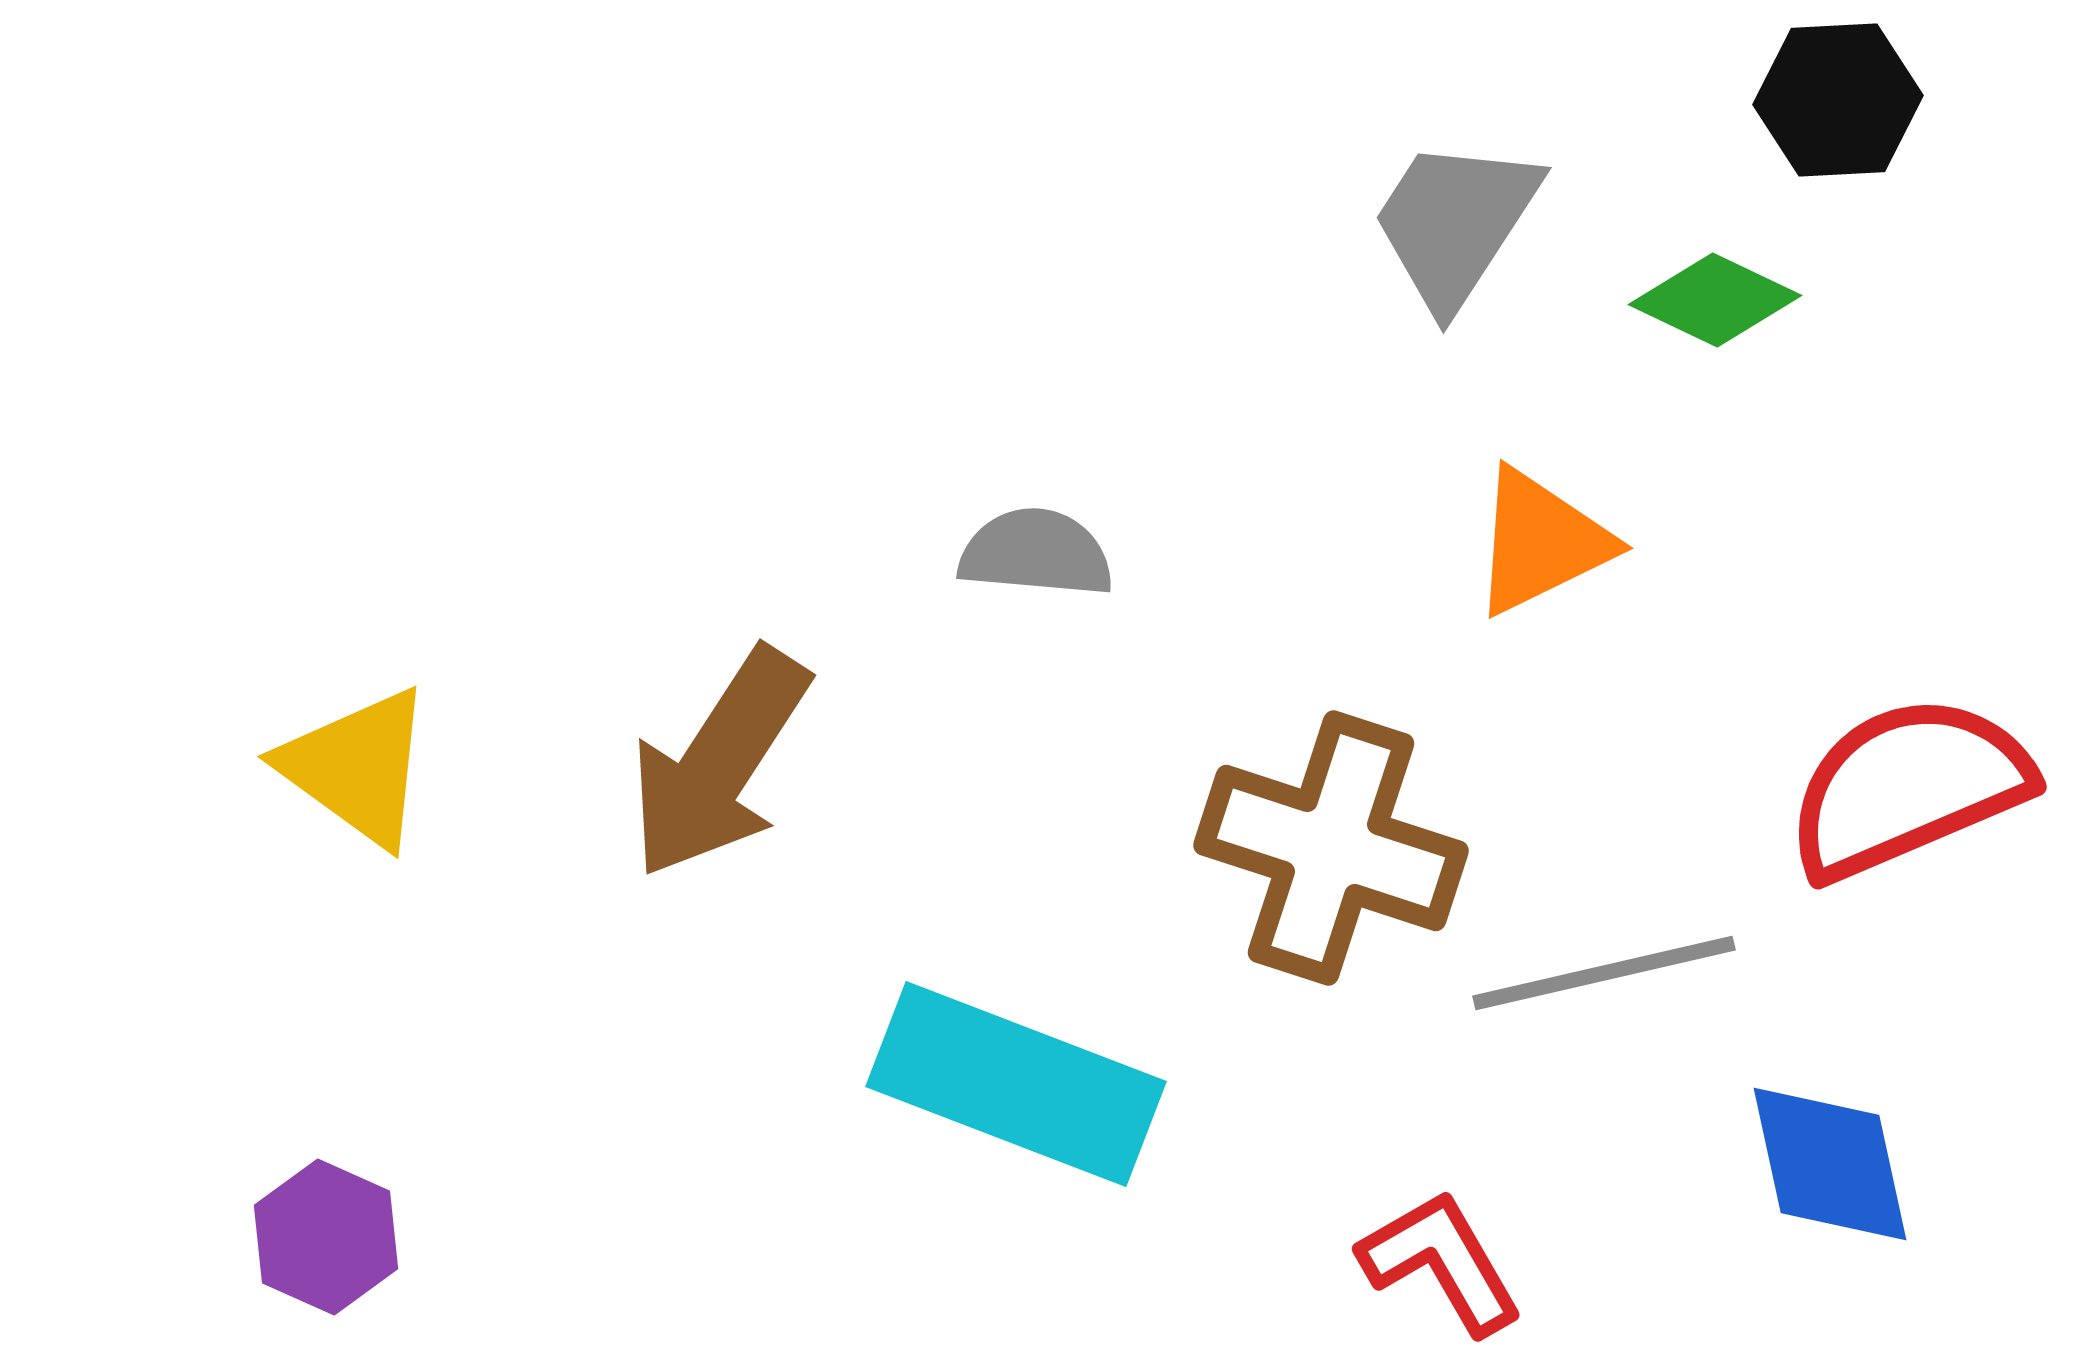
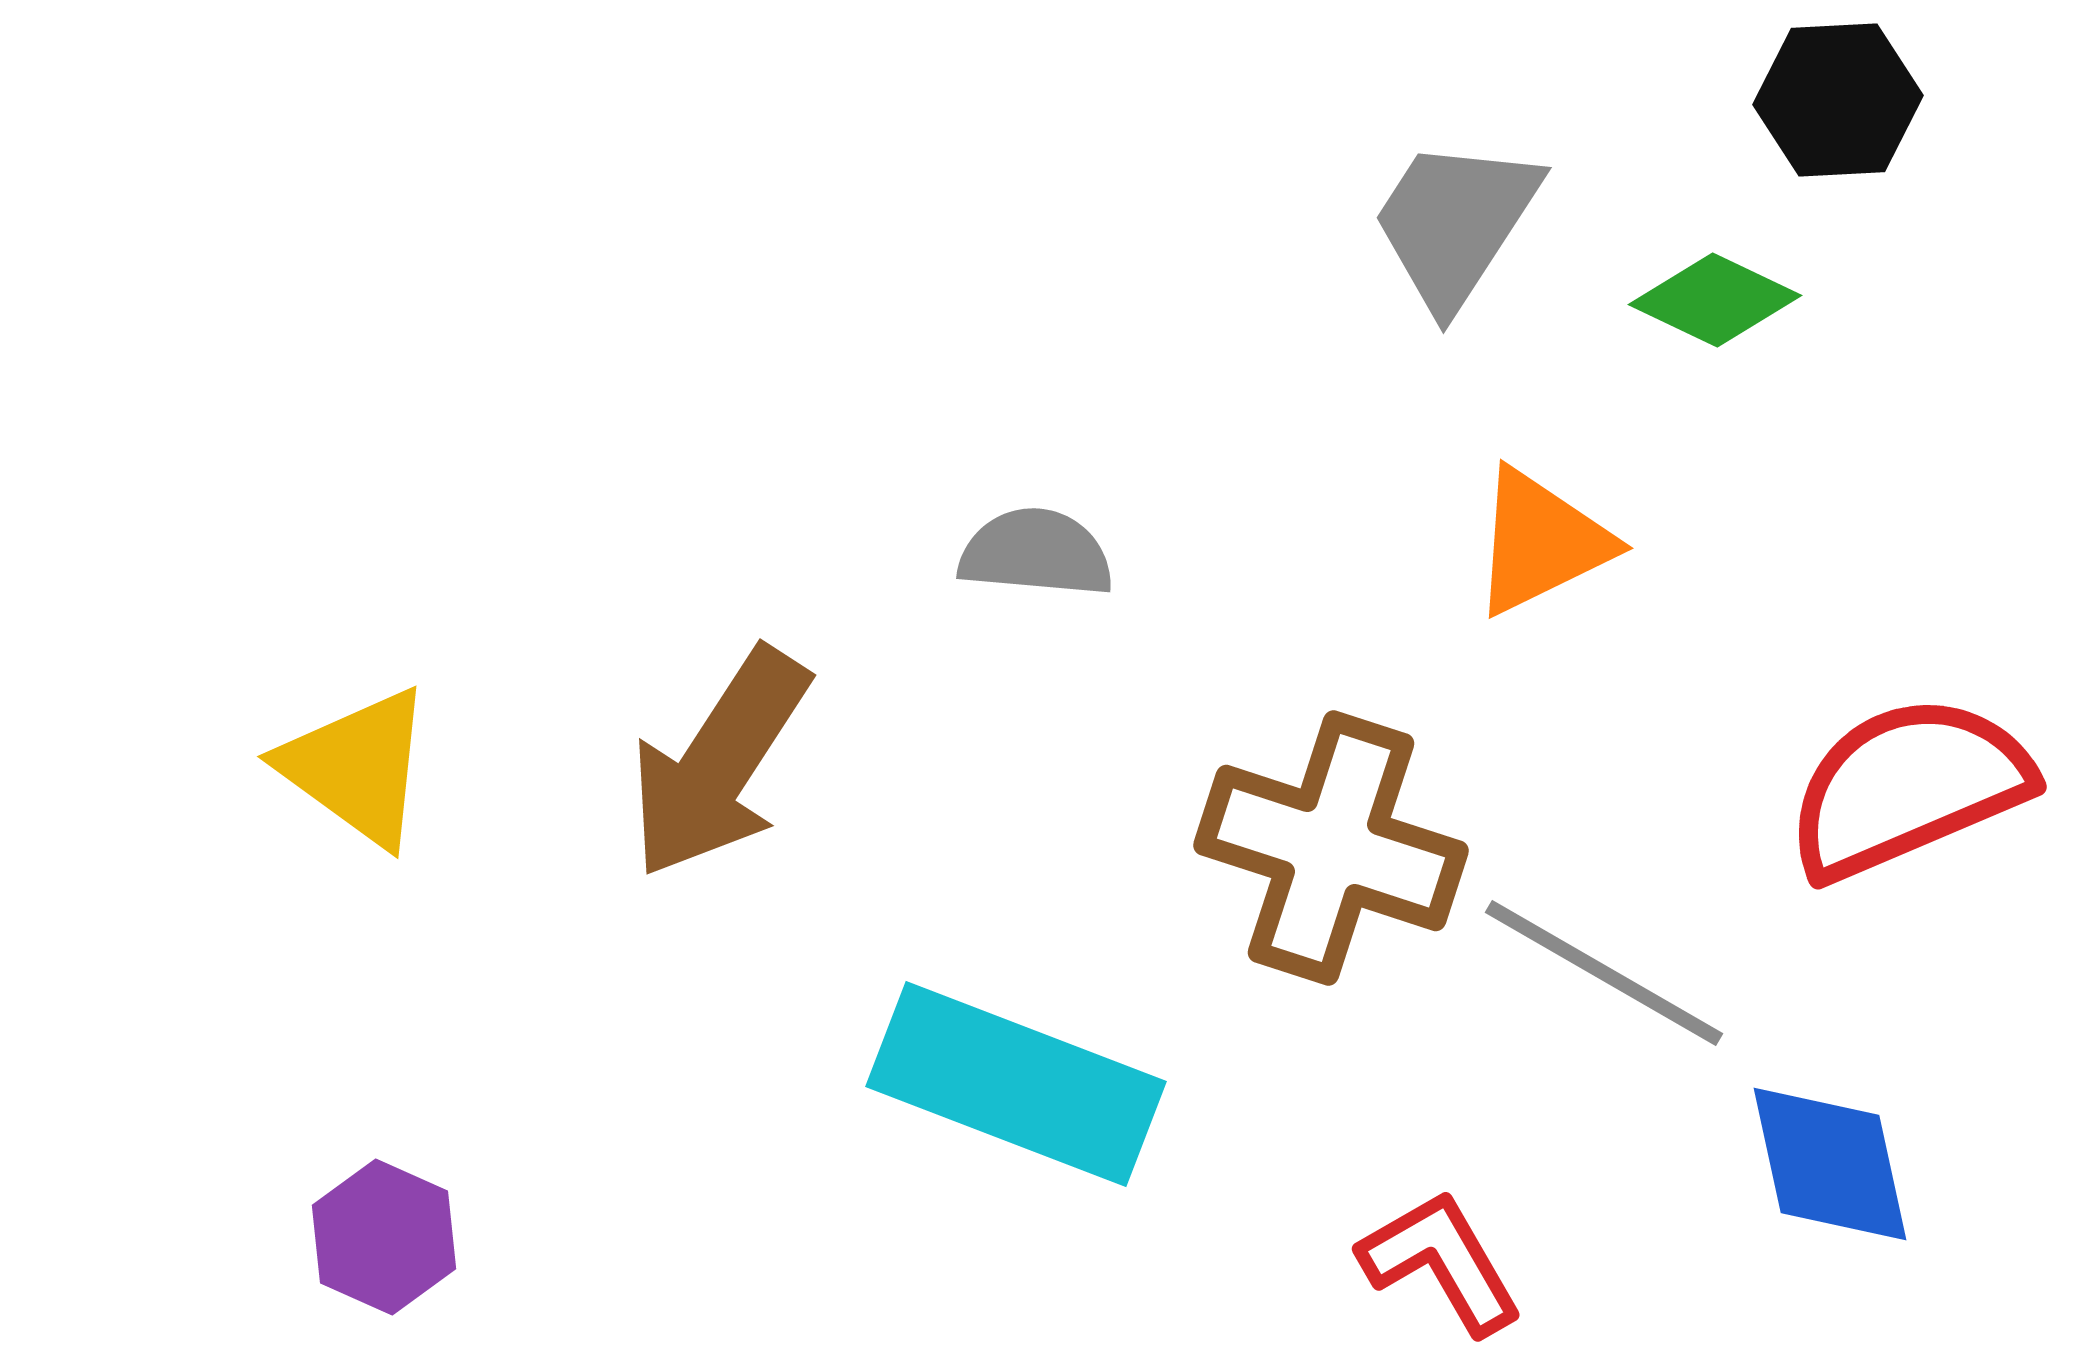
gray line: rotated 43 degrees clockwise
purple hexagon: moved 58 px right
